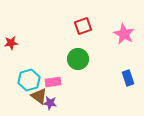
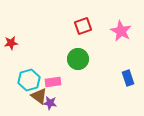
pink star: moved 3 px left, 3 px up
